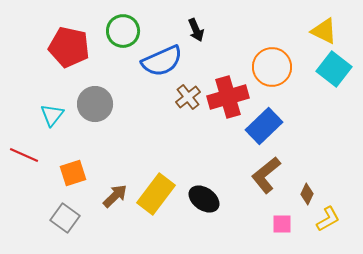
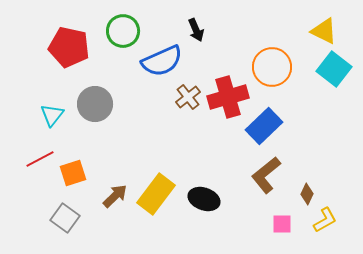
red line: moved 16 px right, 4 px down; rotated 52 degrees counterclockwise
black ellipse: rotated 16 degrees counterclockwise
yellow L-shape: moved 3 px left, 1 px down
